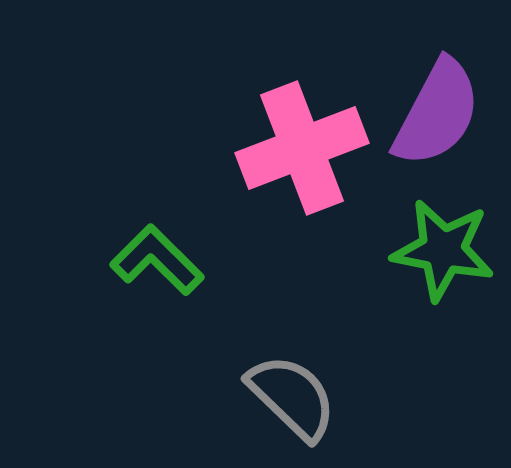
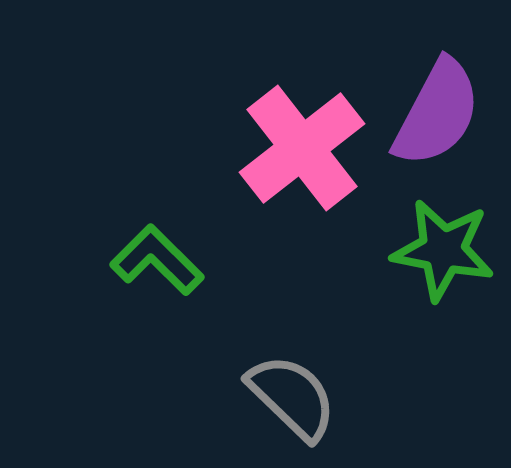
pink cross: rotated 17 degrees counterclockwise
